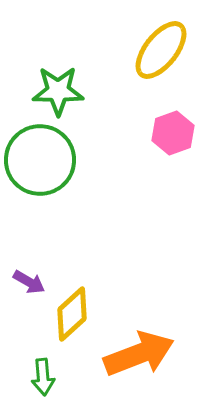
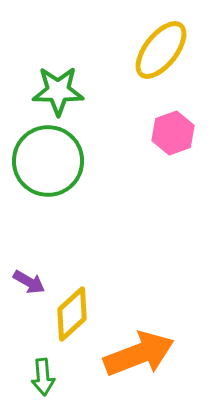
green circle: moved 8 px right, 1 px down
